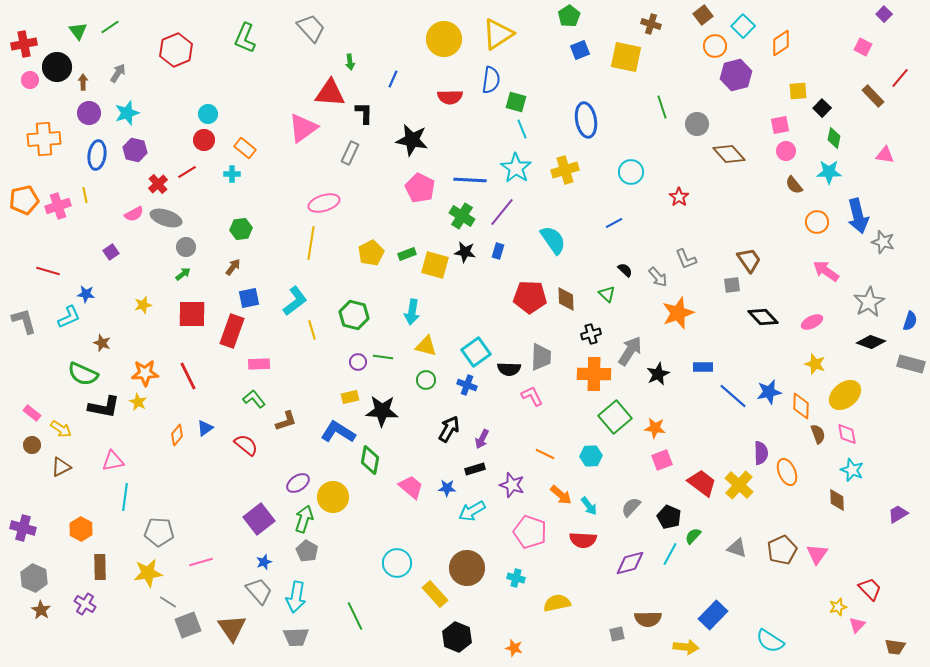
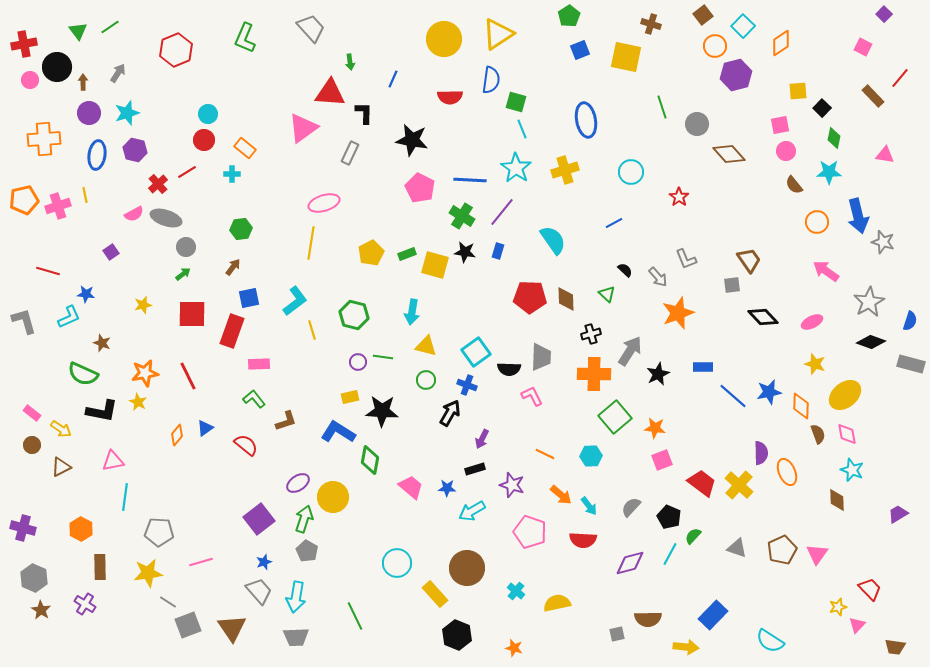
orange star at (145, 373): rotated 8 degrees counterclockwise
black L-shape at (104, 407): moved 2 px left, 4 px down
black arrow at (449, 429): moved 1 px right, 16 px up
cyan cross at (516, 578): moved 13 px down; rotated 24 degrees clockwise
black hexagon at (457, 637): moved 2 px up
